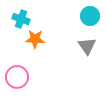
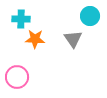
cyan cross: rotated 18 degrees counterclockwise
gray triangle: moved 14 px left, 7 px up
